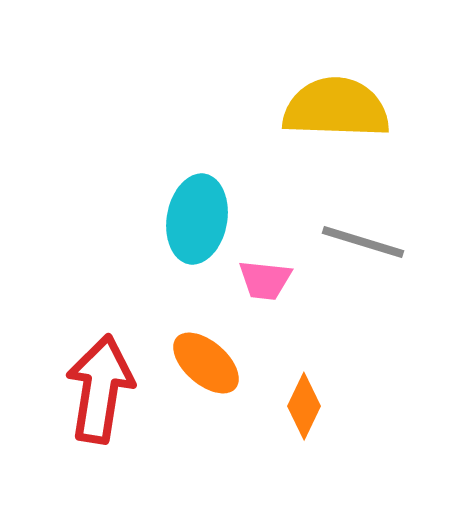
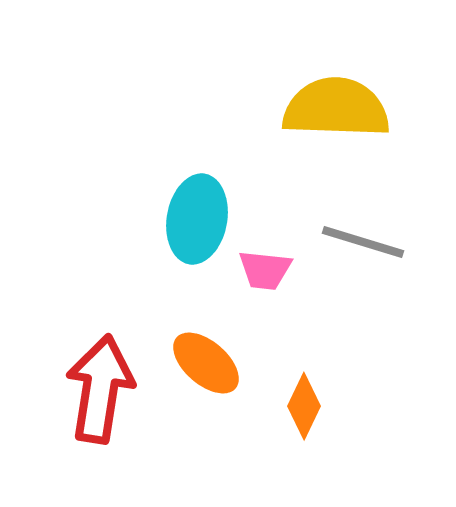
pink trapezoid: moved 10 px up
